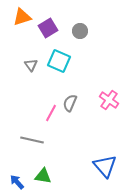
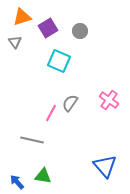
gray triangle: moved 16 px left, 23 px up
gray semicircle: rotated 12 degrees clockwise
